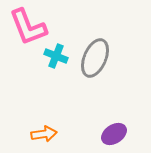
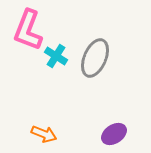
pink L-shape: moved 3 px down; rotated 42 degrees clockwise
cyan cross: rotated 10 degrees clockwise
orange arrow: rotated 30 degrees clockwise
